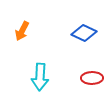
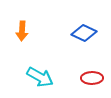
orange arrow: rotated 24 degrees counterclockwise
cyan arrow: rotated 64 degrees counterclockwise
